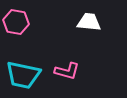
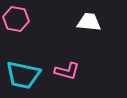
pink hexagon: moved 3 px up
